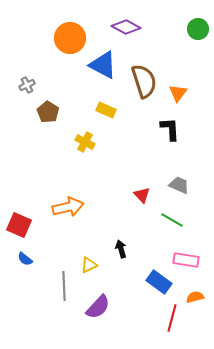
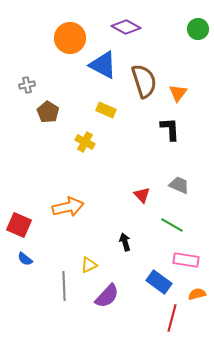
gray cross: rotated 14 degrees clockwise
green line: moved 5 px down
black arrow: moved 4 px right, 7 px up
orange semicircle: moved 2 px right, 3 px up
purple semicircle: moved 9 px right, 11 px up
